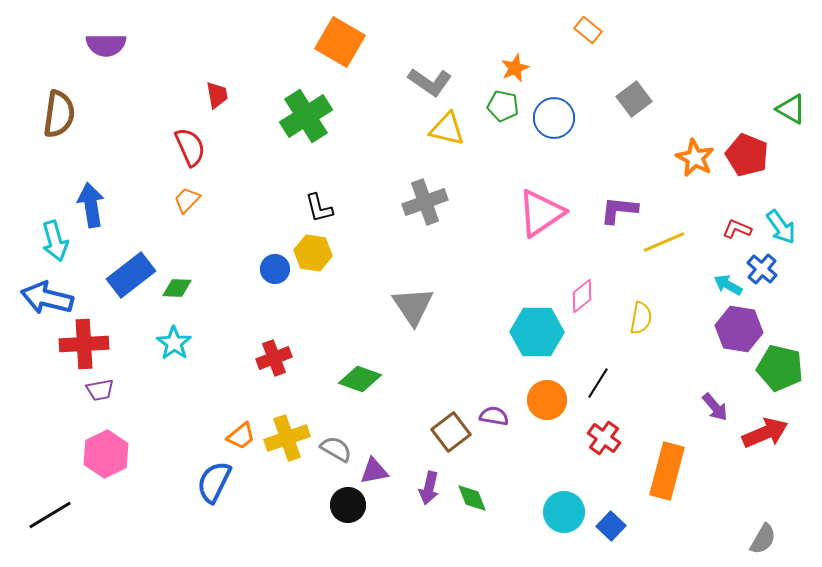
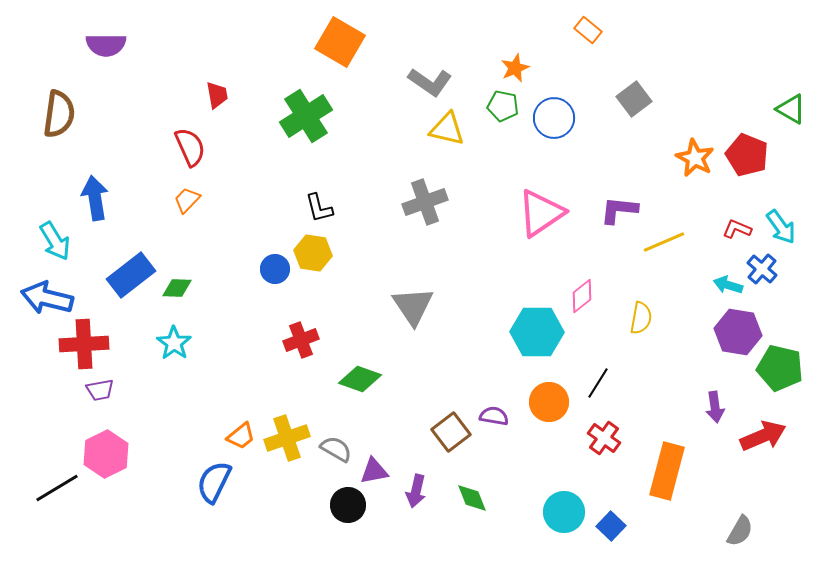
blue arrow at (91, 205): moved 4 px right, 7 px up
cyan arrow at (55, 241): rotated 15 degrees counterclockwise
cyan arrow at (728, 285): rotated 12 degrees counterclockwise
purple hexagon at (739, 329): moved 1 px left, 3 px down
red cross at (274, 358): moved 27 px right, 18 px up
orange circle at (547, 400): moved 2 px right, 2 px down
purple arrow at (715, 407): rotated 32 degrees clockwise
red arrow at (765, 433): moved 2 px left, 3 px down
purple arrow at (429, 488): moved 13 px left, 3 px down
black line at (50, 515): moved 7 px right, 27 px up
gray semicircle at (763, 539): moved 23 px left, 8 px up
